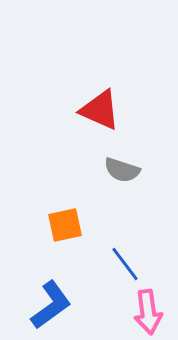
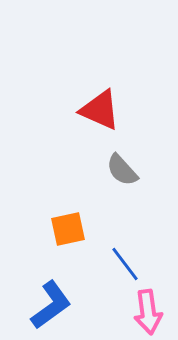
gray semicircle: rotated 30 degrees clockwise
orange square: moved 3 px right, 4 px down
